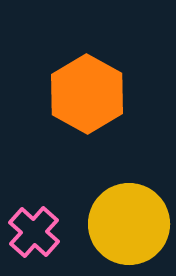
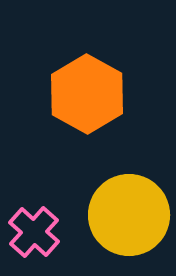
yellow circle: moved 9 px up
